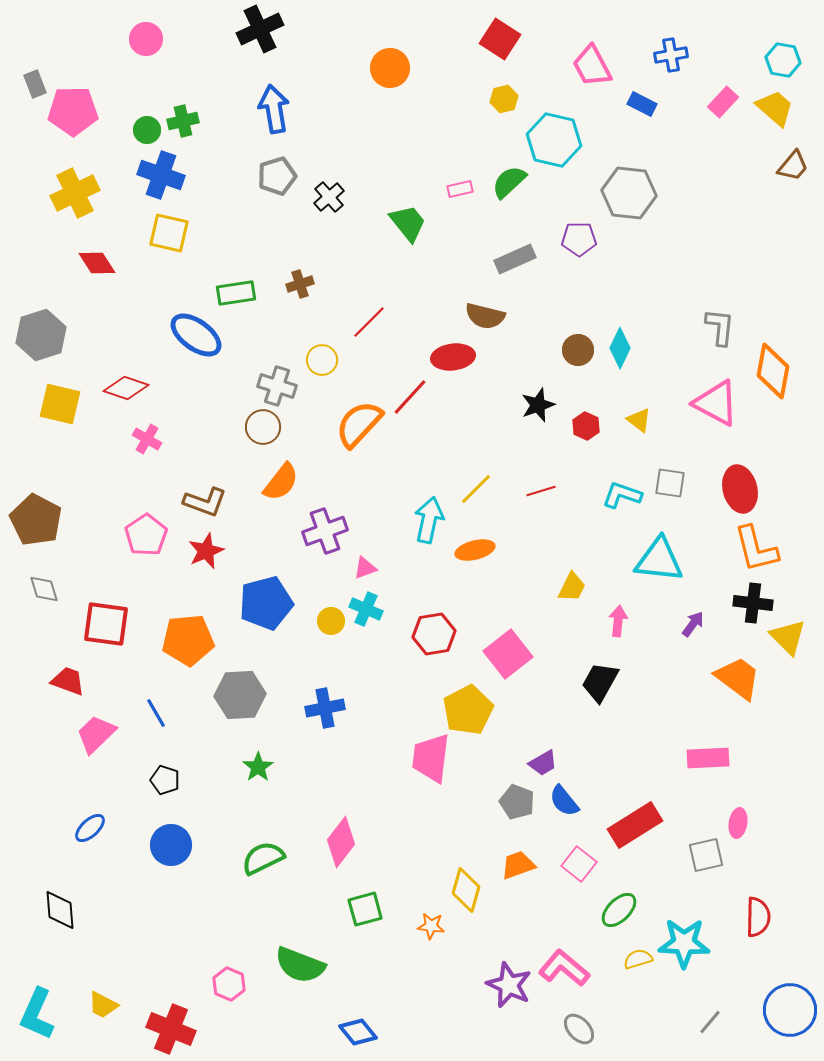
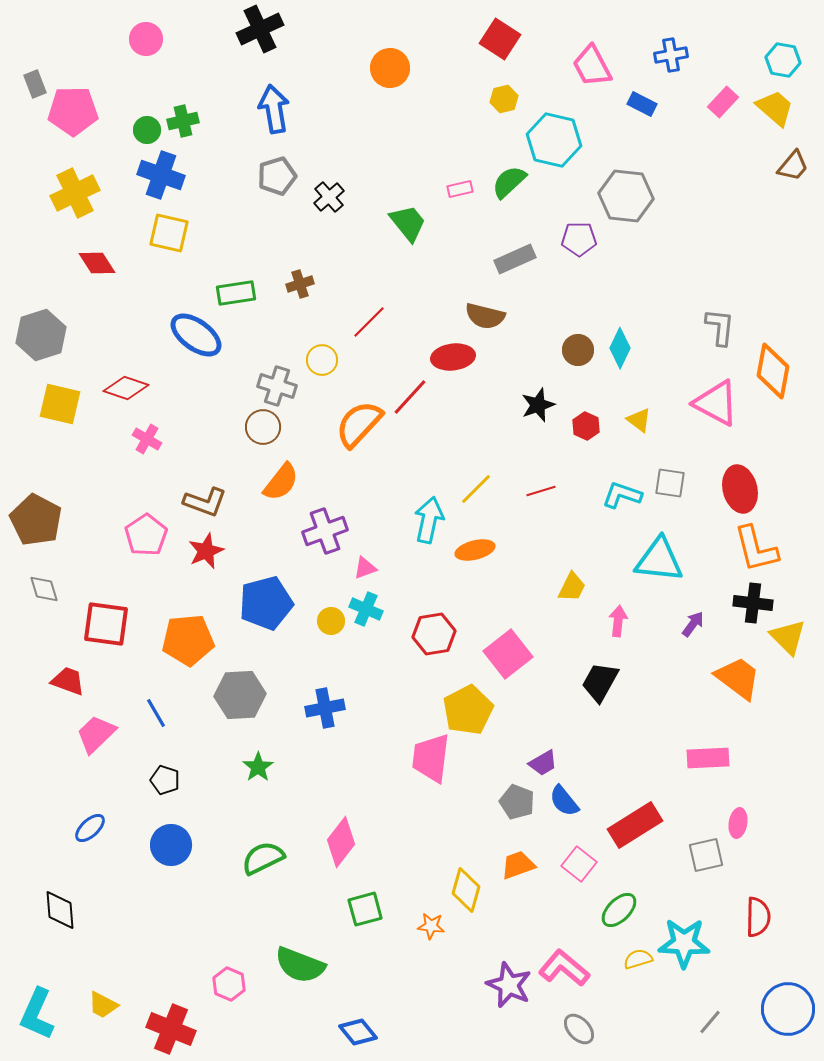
gray hexagon at (629, 193): moved 3 px left, 3 px down
blue circle at (790, 1010): moved 2 px left, 1 px up
